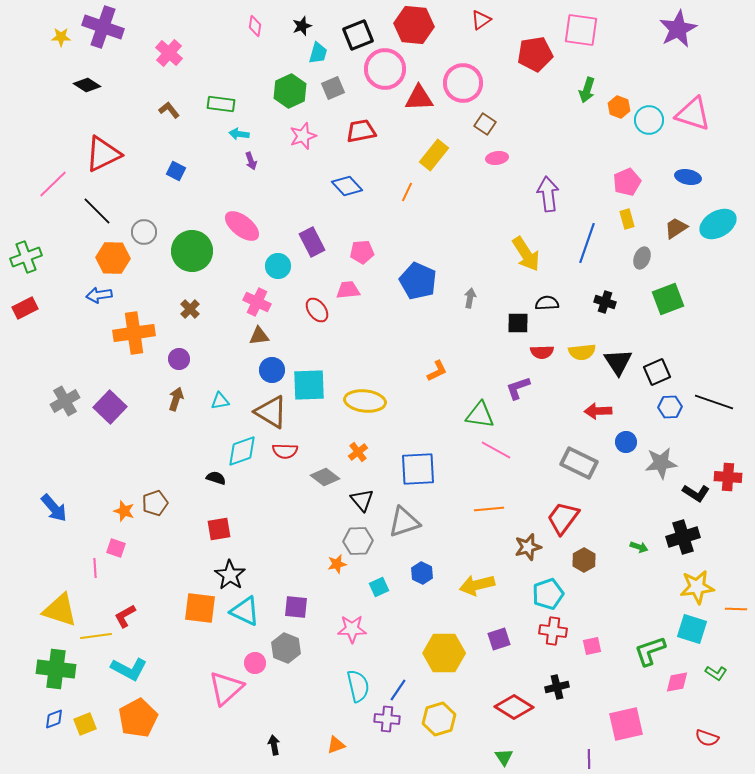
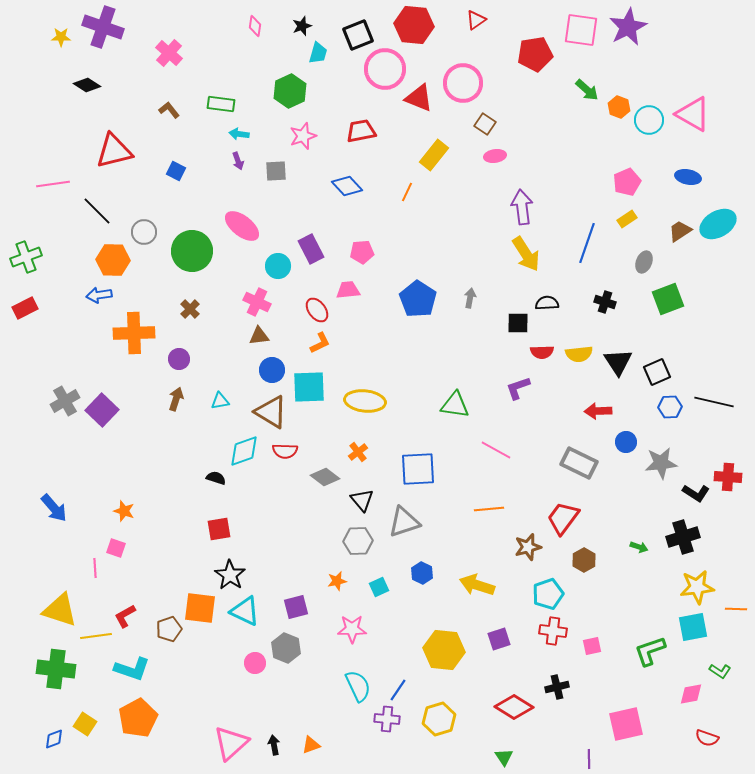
red triangle at (481, 20): moved 5 px left
purple star at (678, 29): moved 50 px left, 2 px up
gray square at (333, 88): moved 57 px left, 83 px down; rotated 20 degrees clockwise
green arrow at (587, 90): rotated 65 degrees counterclockwise
red triangle at (419, 98): rotated 24 degrees clockwise
pink triangle at (693, 114): rotated 12 degrees clockwise
red triangle at (103, 154): moved 11 px right, 3 px up; rotated 12 degrees clockwise
pink ellipse at (497, 158): moved 2 px left, 2 px up
purple arrow at (251, 161): moved 13 px left
pink line at (53, 184): rotated 36 degrees clockwise
purple arrow at (548, 194): moved 26 px left, 13 px down
yellow rectangle at (627, 219): rotated 72 degrees clockwise
brown trapezoid at (676, 228): moved 4 px right, 3 px down
purple rectangle at (312, 242): moved 1 px left, 7 px down
orange hexagon at (113, 258): moved 2 px down
gray ellipse at (642, 258): moved 2 px right, 4 px down
blue pentagon at (418, 281): moved 18 px down; rotated 9 degrees clockwise
orange cross at (134, 333): rotated 6 degrees clockwise
yellow semicircle at (582, 352): moved 3 px left, 2 px down
orange L-shape at (437, 371): moved 117 px left, 28 px up
cyan square at (309, 385): moved 2 px down
black line at (714, 402): rotated 6 degrees counterclockwise
purple square at (110, 407): moved 8 px left, 3 px down
green triangle at (480, 415): moved 25 px left, 10 px up
cyan diamond at (242, 451): moved 2 px right
brown pentagon at (155, 503): moved 14 px right, 126 px down
orange star at (337, 564): moved 17 px down
yellow arrow at (477, 585): rotated 32 degrees clockwise
purple square at (296, 607): rotated 20 degrees counterclockwise
cyan square at (692, 629): moved 1 px right, 2 px up; rotated 28 degrees counterclockwise
yellow hexagon at (444, 653): moved 3 px up; rotated 6 degrees clockwise
cyan L-shape at (129, 669): moved 3 px right; rotated 9 degrees counterclockwise
green L-shape at (716, 673): moved 4 px right, 2 px up
pink diamond at (677, 682): moved 14 px right, 12 px down
cyan semicircle at (358, 686): rotated 12 degrees counterclockwise
pink triangle at (226, 688): moved 5 px right, 55 px down
blue diamond at (54, 719): moved 20 px down
yellow square at (85, 724): rotated 35 degrees counterclockwise
orange triangle at (336, 745): moved 25 px left
